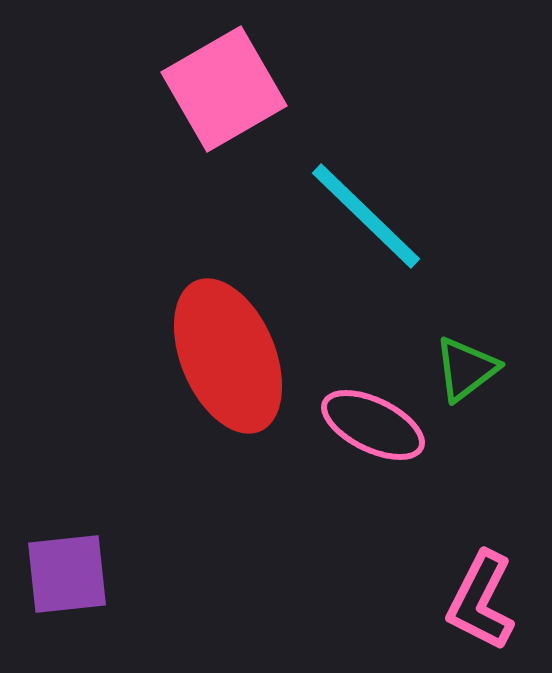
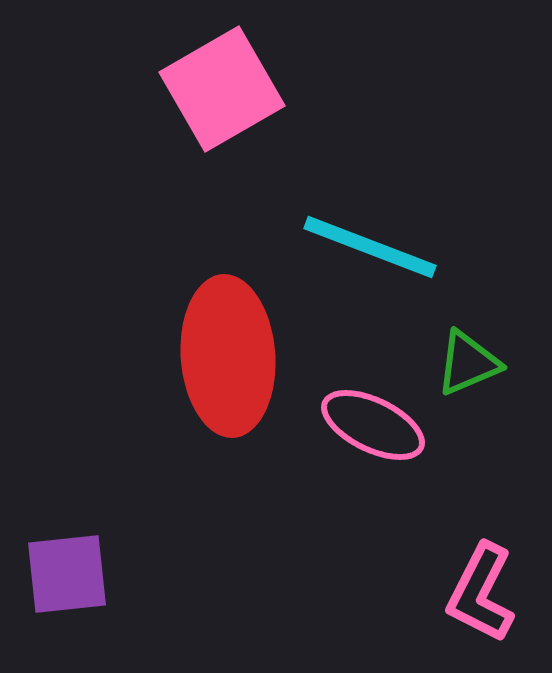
pink square: moved 2 px left
cyan line: moved 4 px right, 31 px down; rotated 23 degrees counterclockwise
red ellipse: rotated 19 degrees clockwise
green triangle: moved 2 px right, 6 px up; rotated 14 degrees clockwise
pink L-shape: moved 8 px up
